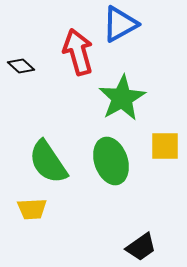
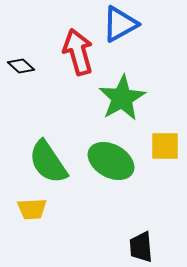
green ellipse: rotated 42 degrees counterclockwise
black trapezoid: rotated 120 degrees clockwise
